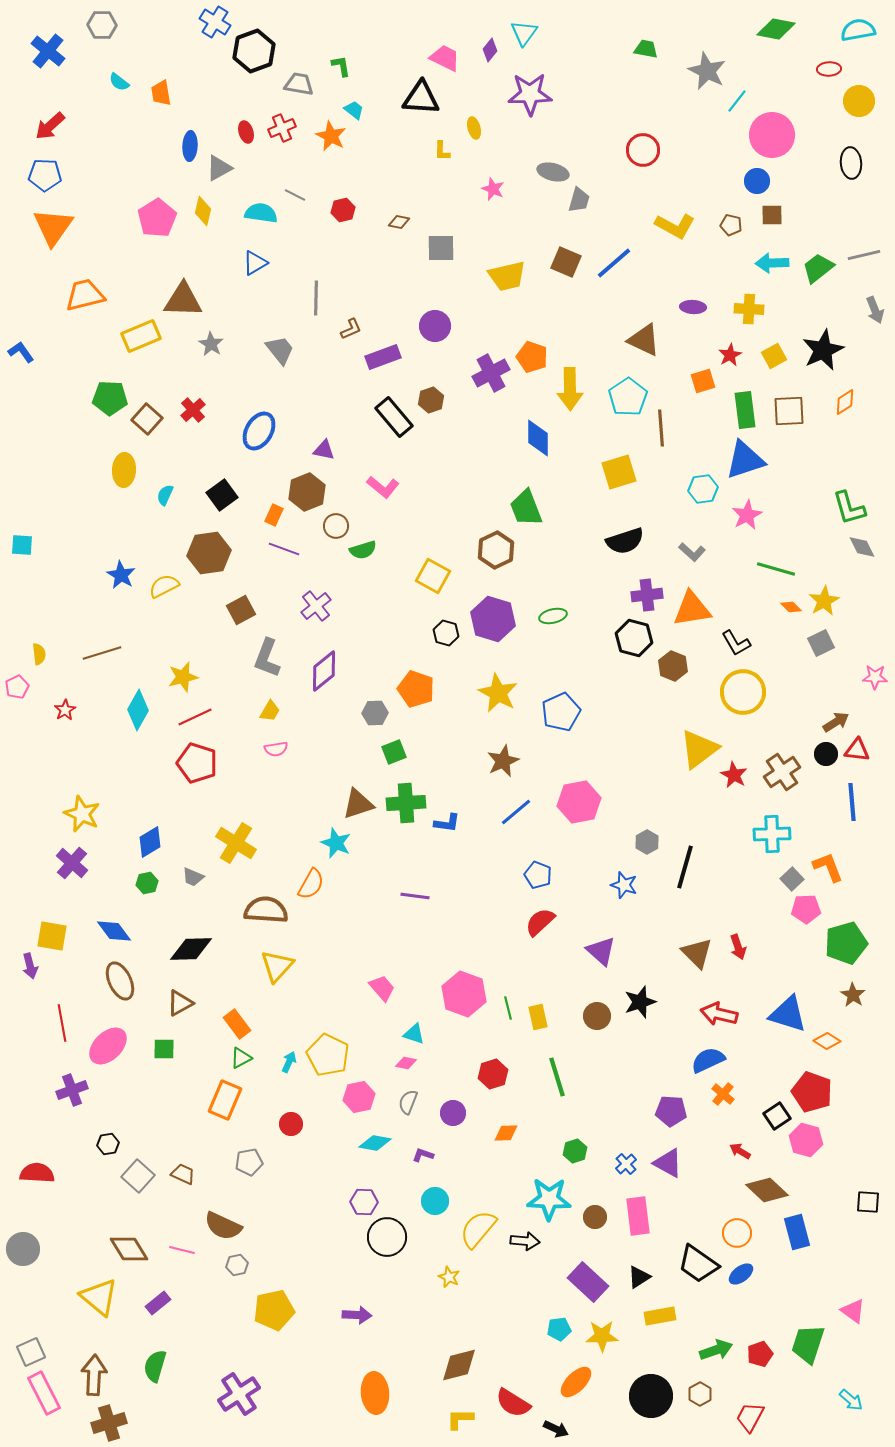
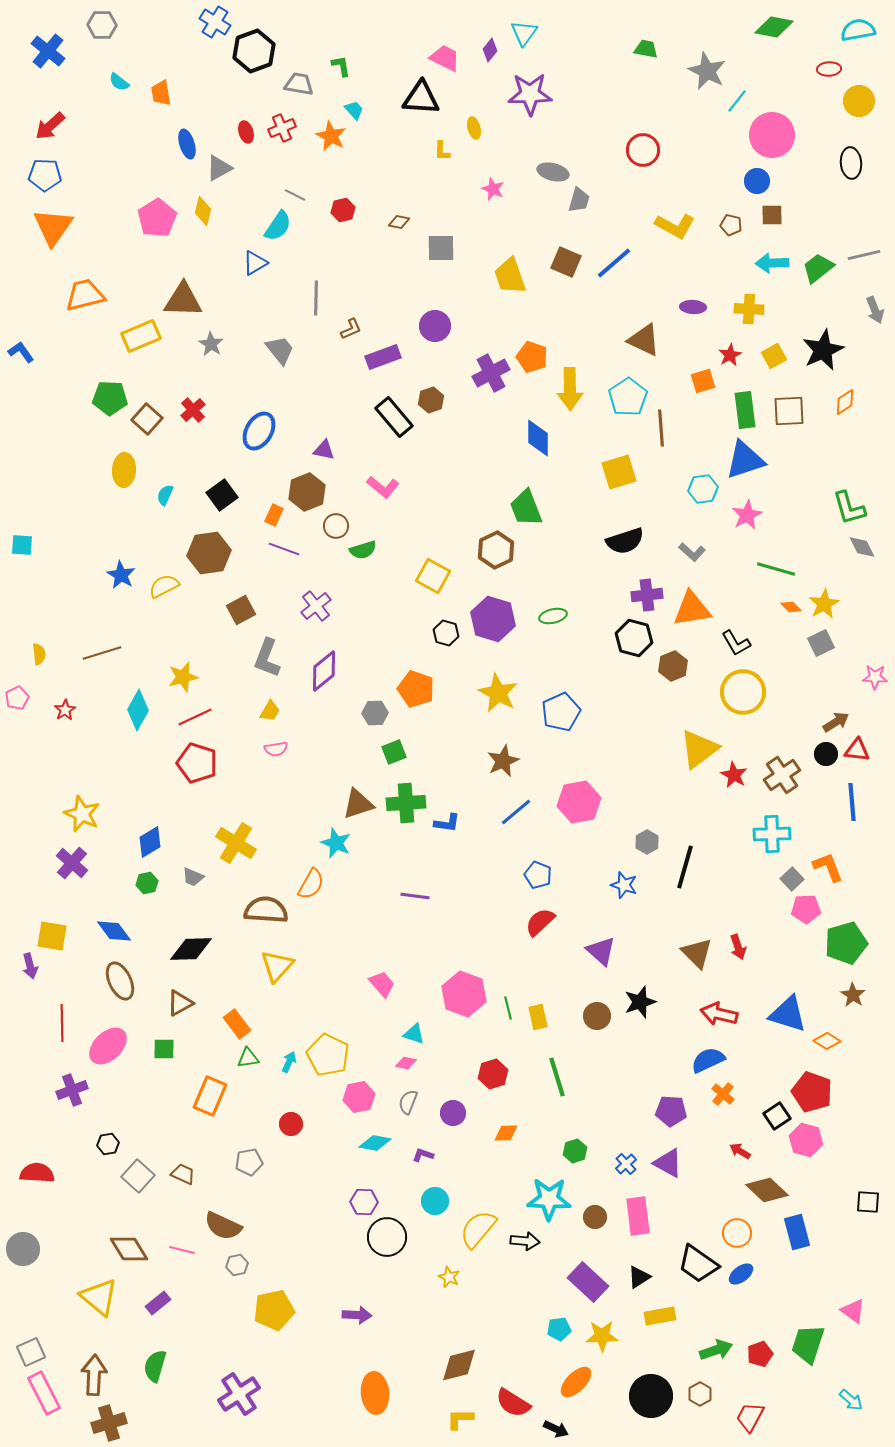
green diamond at (776, 29): moved 2 px left, 2 px up
cyan trapezoid at (354, 110): rotated 10 degrees clockwise
blue ellipse at (190, 146): moved 3 px left, 2 px up; rotated 20 degrees counterclockwise
cyan semicircle at (261, 213): moved 17 px right, 13 px down; rotated 116 degrees clockwise
yellow trapezoid at (507, 276): moved 3 px right; rotated 84 degrees clockwise
yellow star at (824, 601): moved 3 px down
brown hexagon at (673, 666): rotated 16 degrees clockwise
pink pentagon at (17, 687): moved 11 px down
brown cross at (782, 772): moved 3 px down
pink trapezoid at (382, 988): moved 4 px up
red line at (62, 1023): rotated 9 degrees clockwise
green triangle at (241, 1058): moved 7 px right; rotated 20 degrees clockwise
orange rectangle at (225, 1100): moved 15 px left, 4 px up
